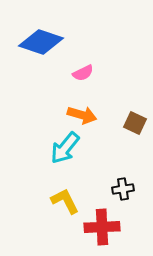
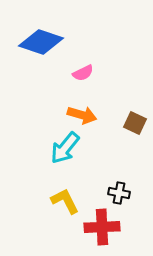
black cross: moved 4 px left, 4 px down; rotated 20 degrees clockwise
